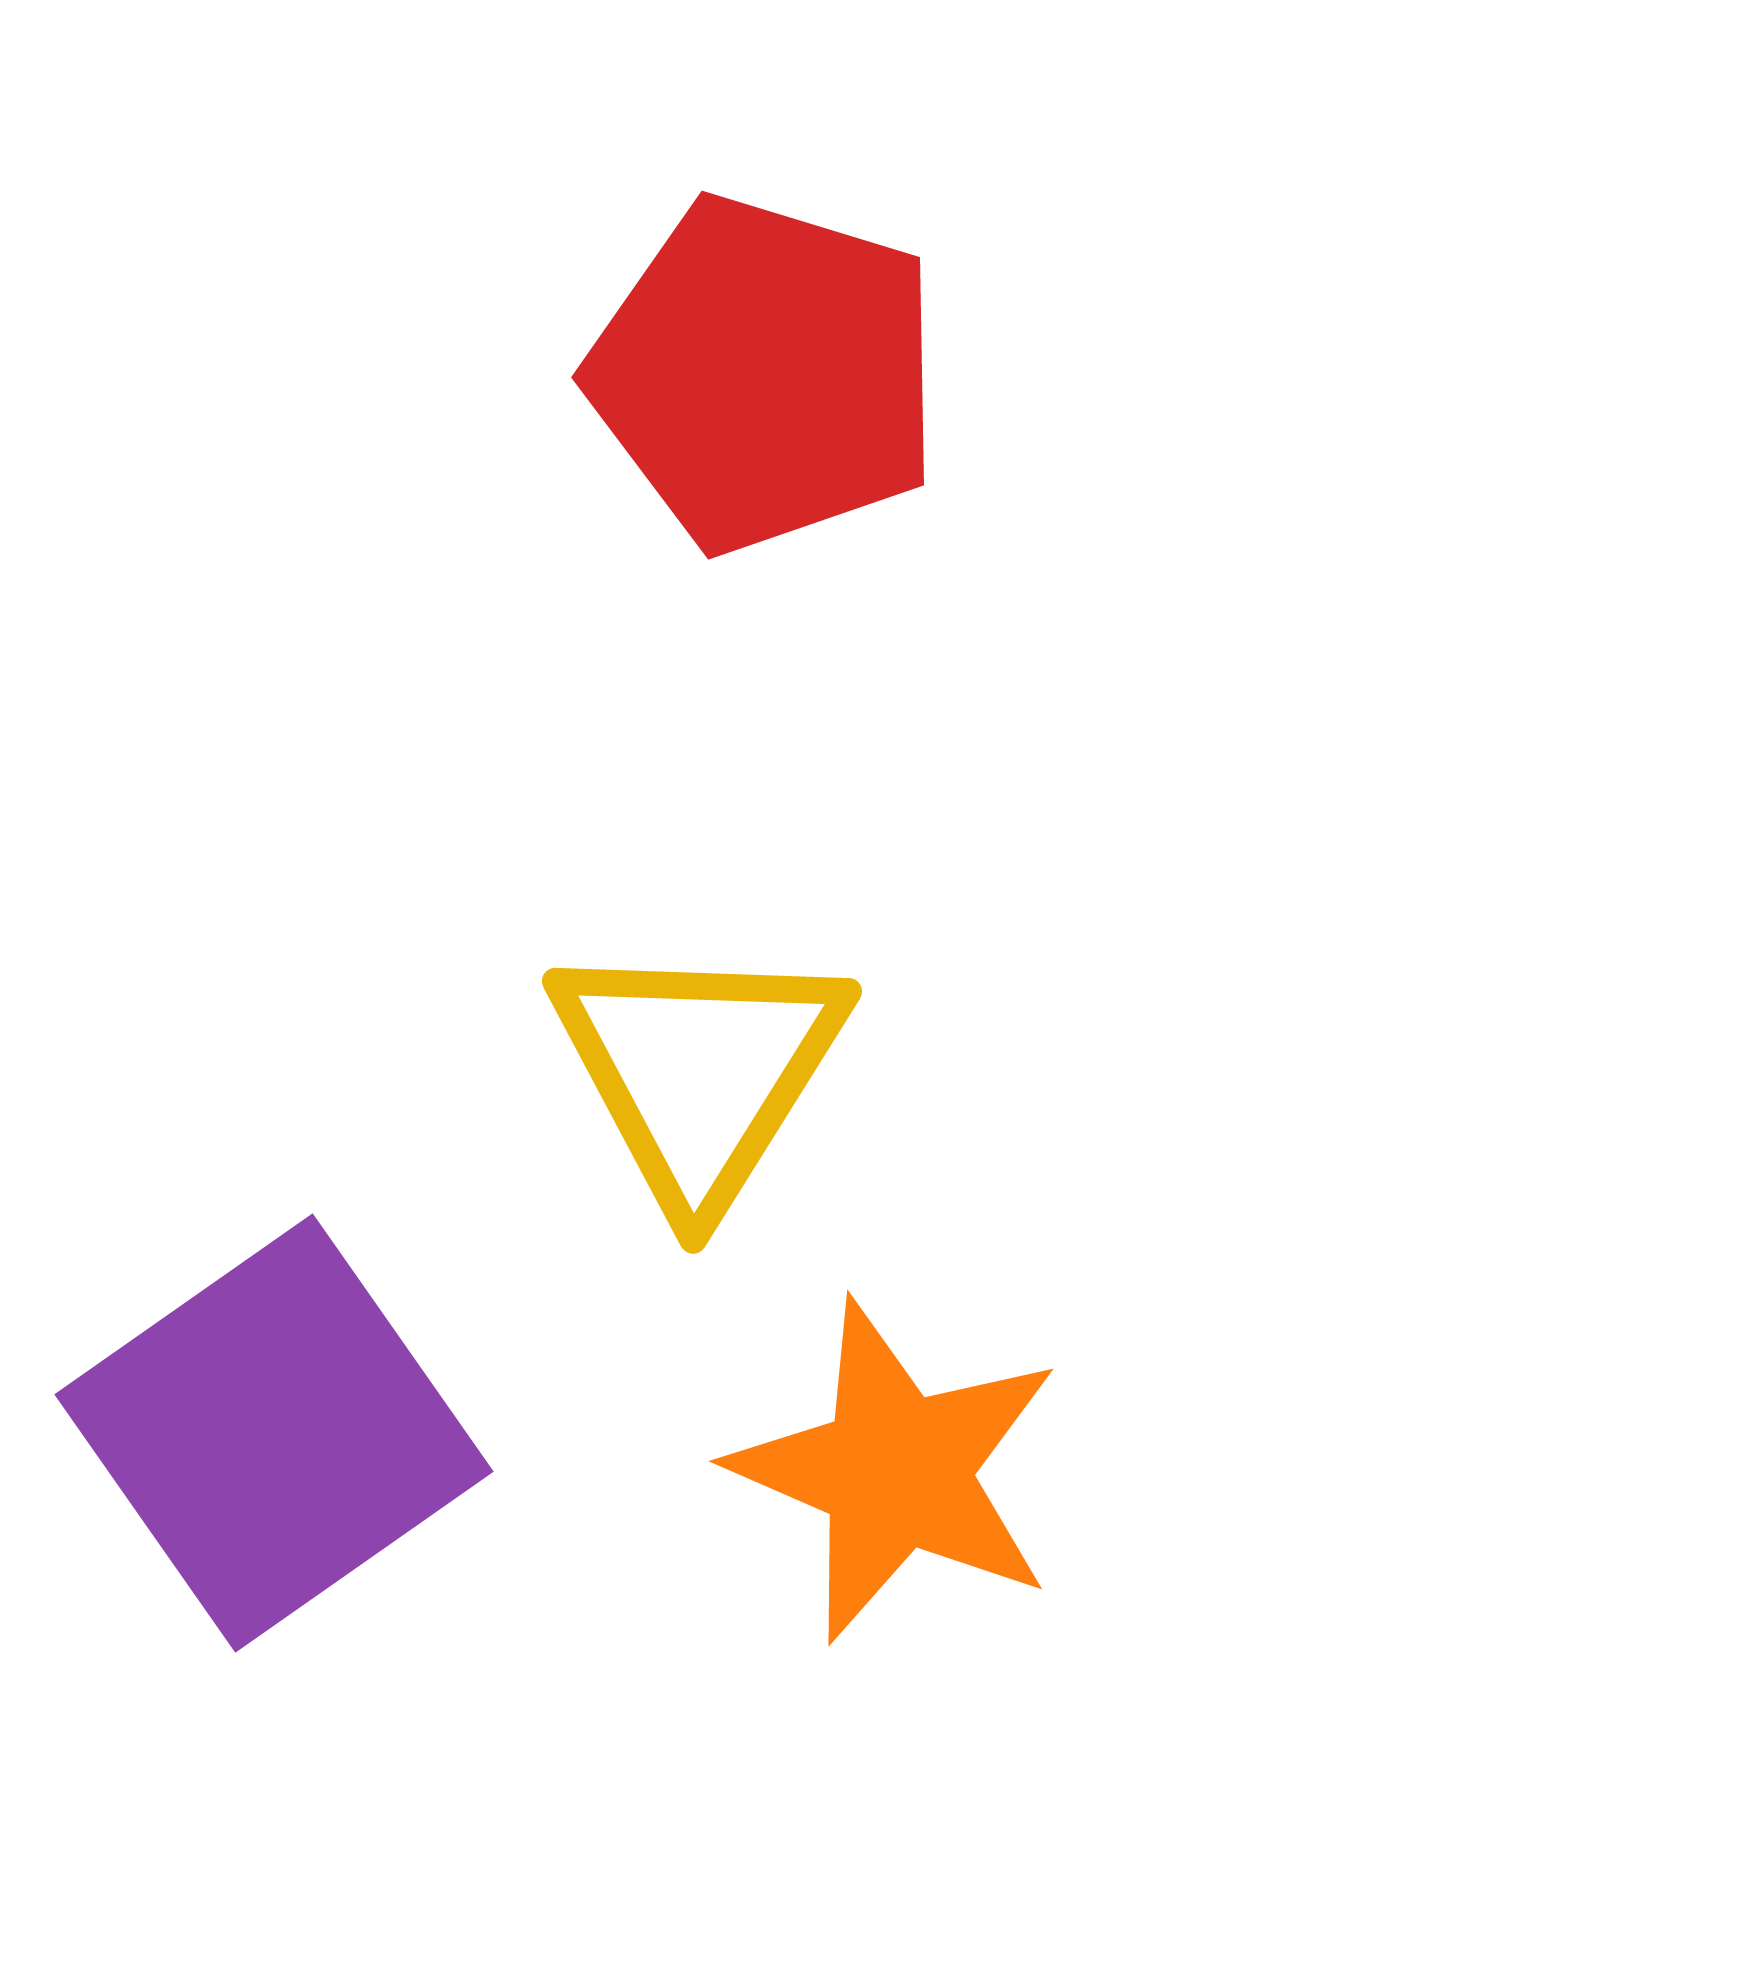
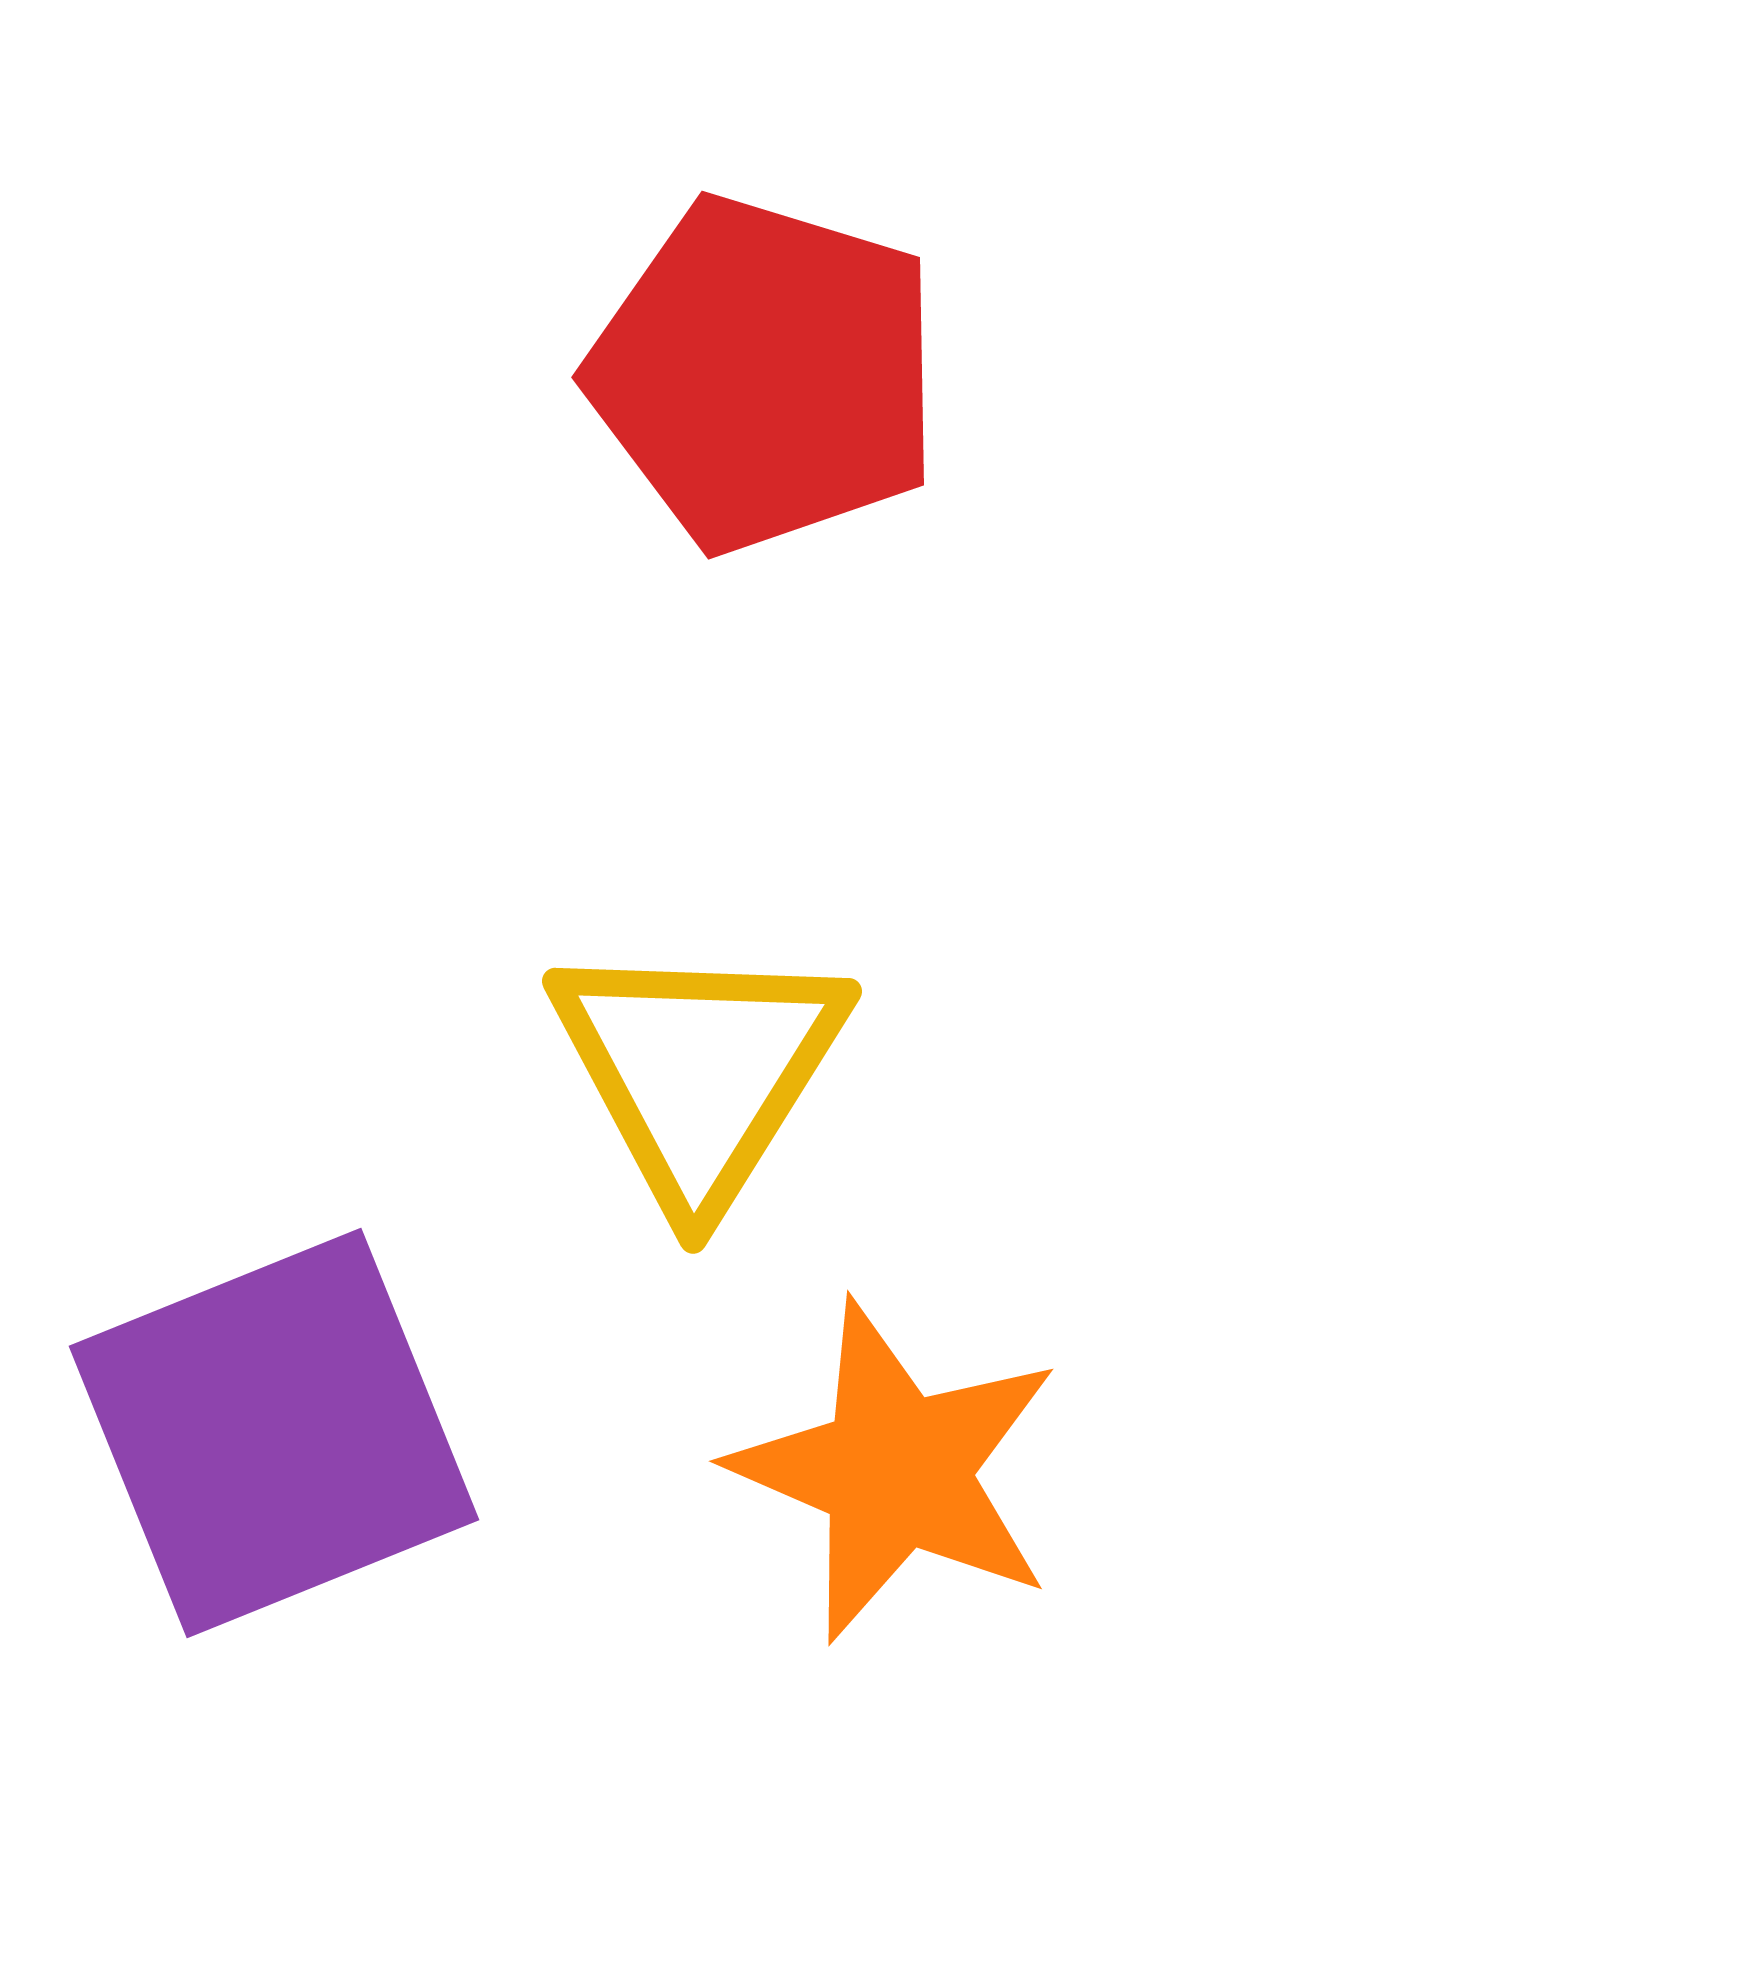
purple square: rotated 13 degrees clockwise
